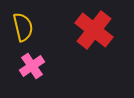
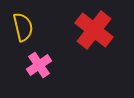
pink cross: moved 7 px right, 1 px up
